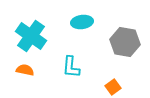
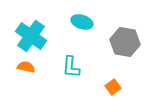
cyan ellipse: rotated 25 degrees clockwise
orange semicircle: moved 1 px right, 3 px up
